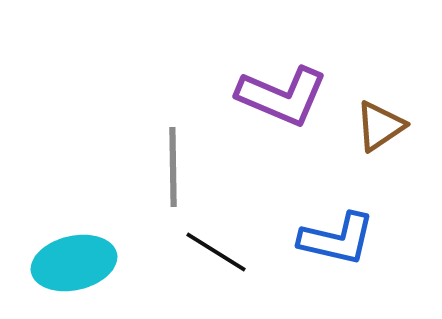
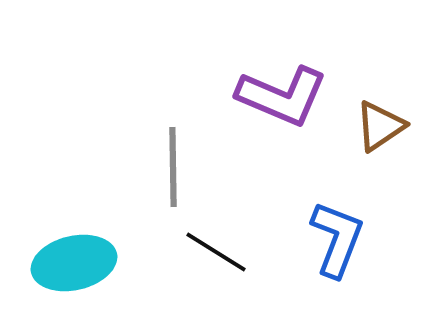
blue L-shape: rotated 82 degrees counterclockwise
